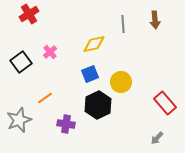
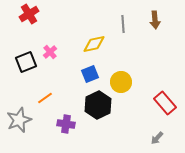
black square: moved 5 px right; rotated 15 degrees clockwise
